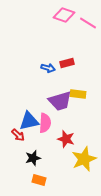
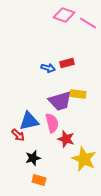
pink semicircle: moved 7 px right; rotated 18 degrees counterclockwise
yellow star: rotated 25 degrees counterclockwise
